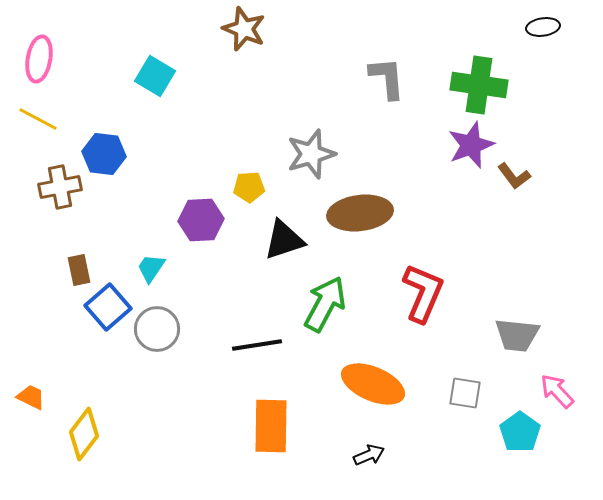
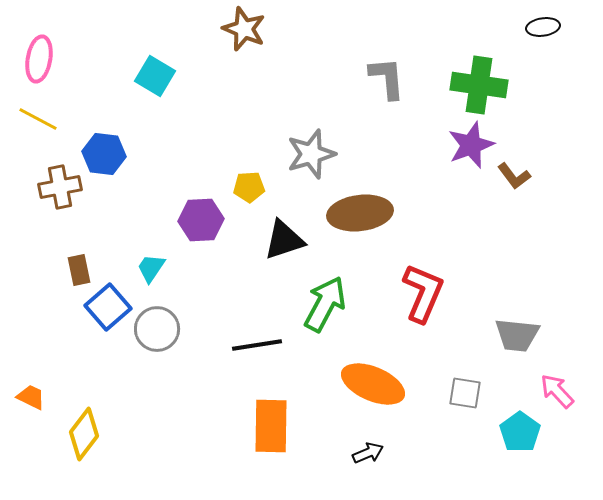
black arrow: moved 1 px left, 2 px up
